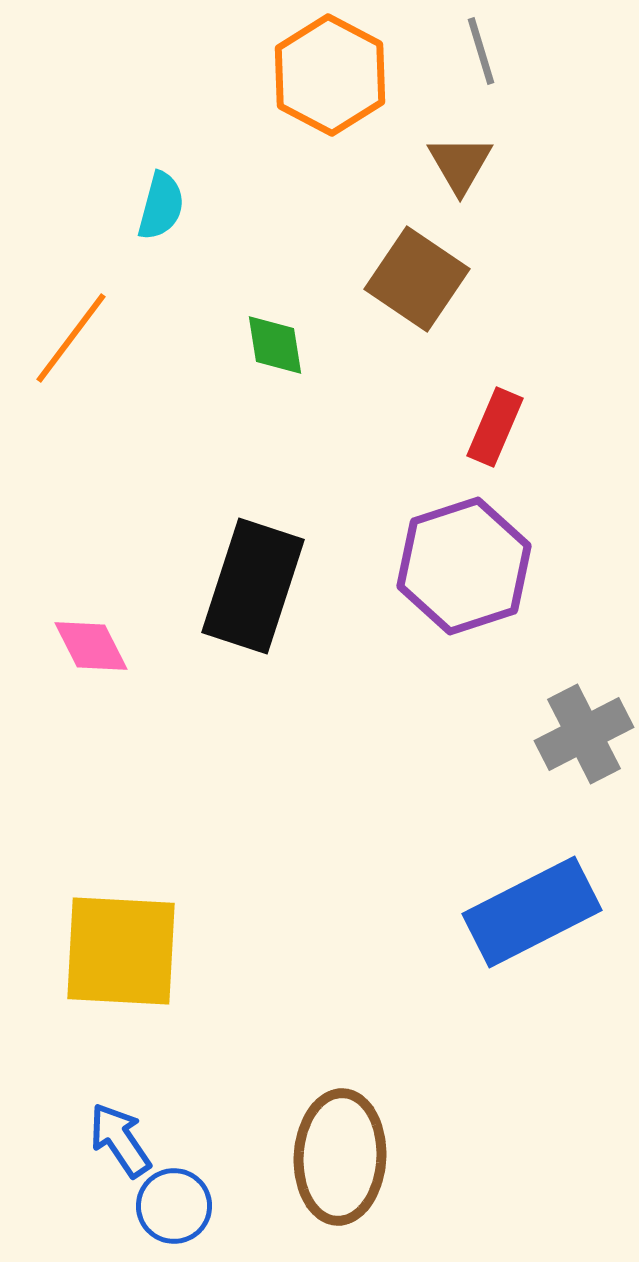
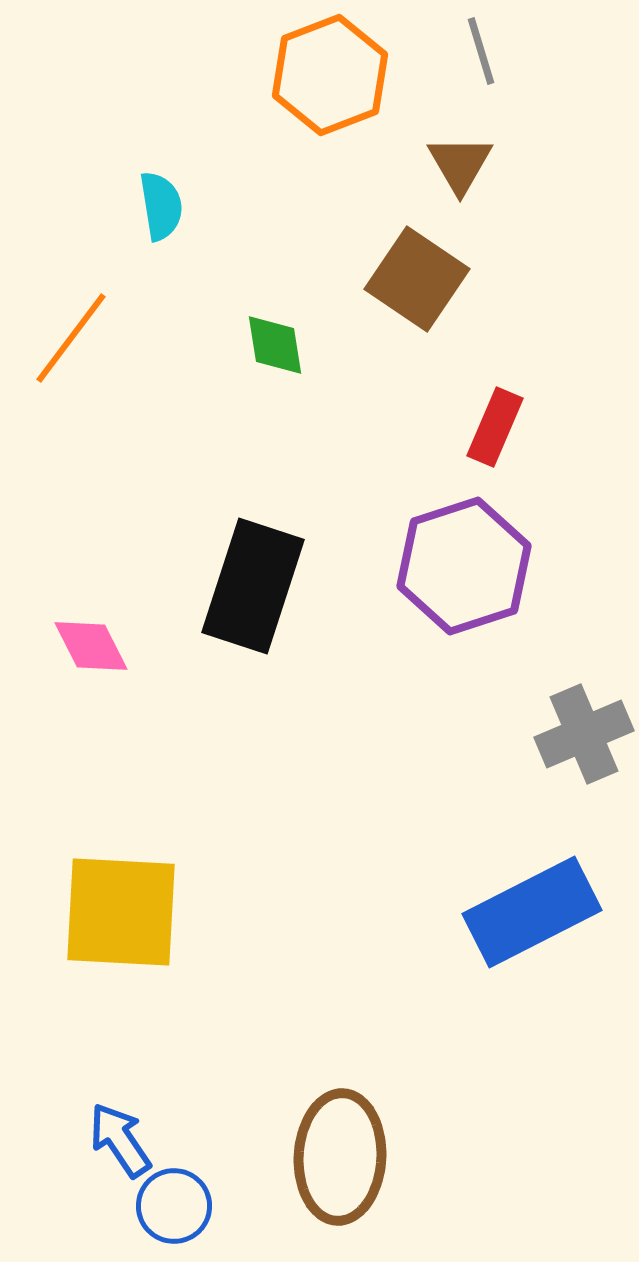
orange hexagon: rotated 11 degrees clockwise
cyan semicircle: rotated 24 degrees counterclockwise
gray cross: rotated 4 degrees clockwise
yellow square: moved 39 px up
